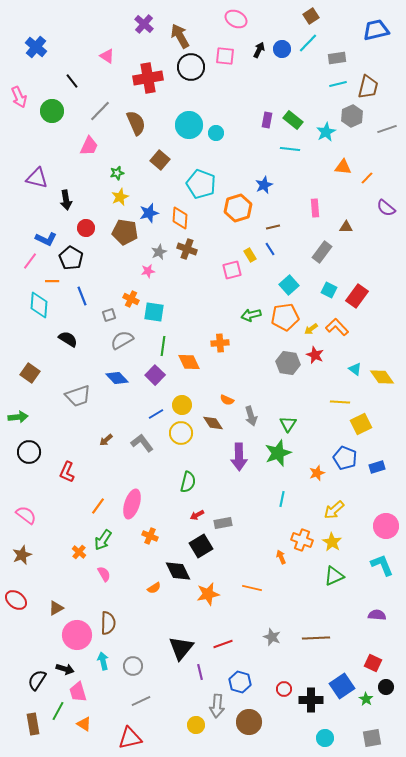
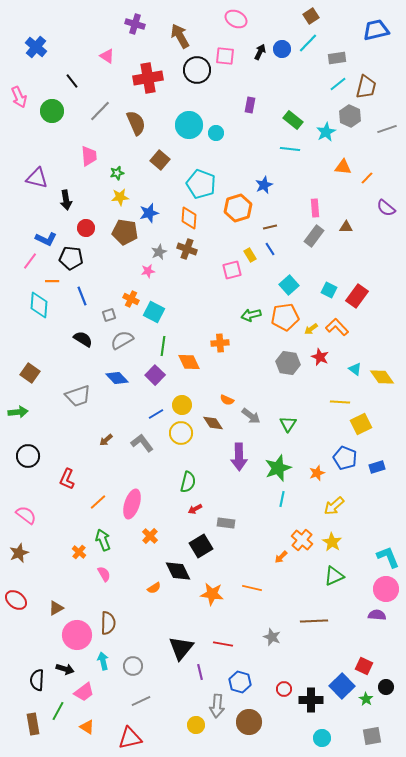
purple cross at (144, 24): moved 9 px left; rotated 24 degrees counterclockwise
black arrow at (259, 50): moved 1 px right, 2 px down
black circle at (191, 67): moved 6 px right, 3 px down
cyan line at (338, 84): rotated 24 degrees counterclockwise
brown trapezoid at (368, 87): moved 2 px left
gray hexagon at (352, 116): moved 2 px left; rotated 10 degrees counterclockwise
purple rectangle at (267, 120): moved 17 px left, 15 px up
pink trapezoid at (89, 146): moved 10 px down; rotated 30 degrees counterclockwise
yellow star at (120, 197): rotated 18 degrees clockwise
orange diamond at (180, 218): moved 9 px right
brown line at (273, 227): moved 3 px left
gray rectangle at (322, 252): moved 8 px left, 16 px up
black pentagon at (71, 258): rotated 25 degrees counterclockwise
cyan square at (154, 312): rotated 20 degrees clockwise
black semicircle at (68, 339): moved 15 px right
red star at (315, 355): moved 5 px right, 2 px down
gray arrow at (251, 416): rotated 36 degrees counterclockwise
green arrow at (18, 417): moved 5 px up
black circle at (29, 452): moved 1 px left, 4 px down
green star at (278, 453): moved 15 px down
red L-shape at (67, 472): moved 7 px down
orange line at (98, 506): moved 4 px up; rotated 12 degrees clockwise
yellow arrow at (334, 510): moved 4 px up
red arrow at (197, 515): moved 2 px left, 6 px up
gray rectangle at (223, 523): moved 3 px right; rotated 18 degrees clockwise
pink circle at (386, 526): moved 63 px down
orange cross at (150, 536): rotated 21 degrees clockwise
green arrow at (103, 540): rotated 125 degrees clockwise
orange cross at (302, 540): rotated 20 degrees clockwise
brown star at (22, 555): moved 3 px left, 2 px up
orange arrow at (281, 557): rotated 112 degrees counterclockwise
cyan L-shape at (382, 565): moved 6 px right, 8 px up
orange star at (208, 594): moved 4 px right; rotated 20 degrees clockwise
brown line at (316, 638): moved 2 px left, 17 px up
red line at (223, 644): rotated 30 degrees clockwise
red square at (373, 663): moved 9 px left, 3 px down
black semicircle at (37, 680): rotated 30 degrees counterclockwise
blue square at (342, 686): rotated 10 degrees counterclockwise
pink trapezoid at (78, 692): moved 6 px right; rotated 110 degrees counterclockwise
orange triangle at (84, 724): moved 3 px right, 3 px down
cyan circle at (325, 738): moved 3 px left
gray square at (372, 738): moved 2 px up
